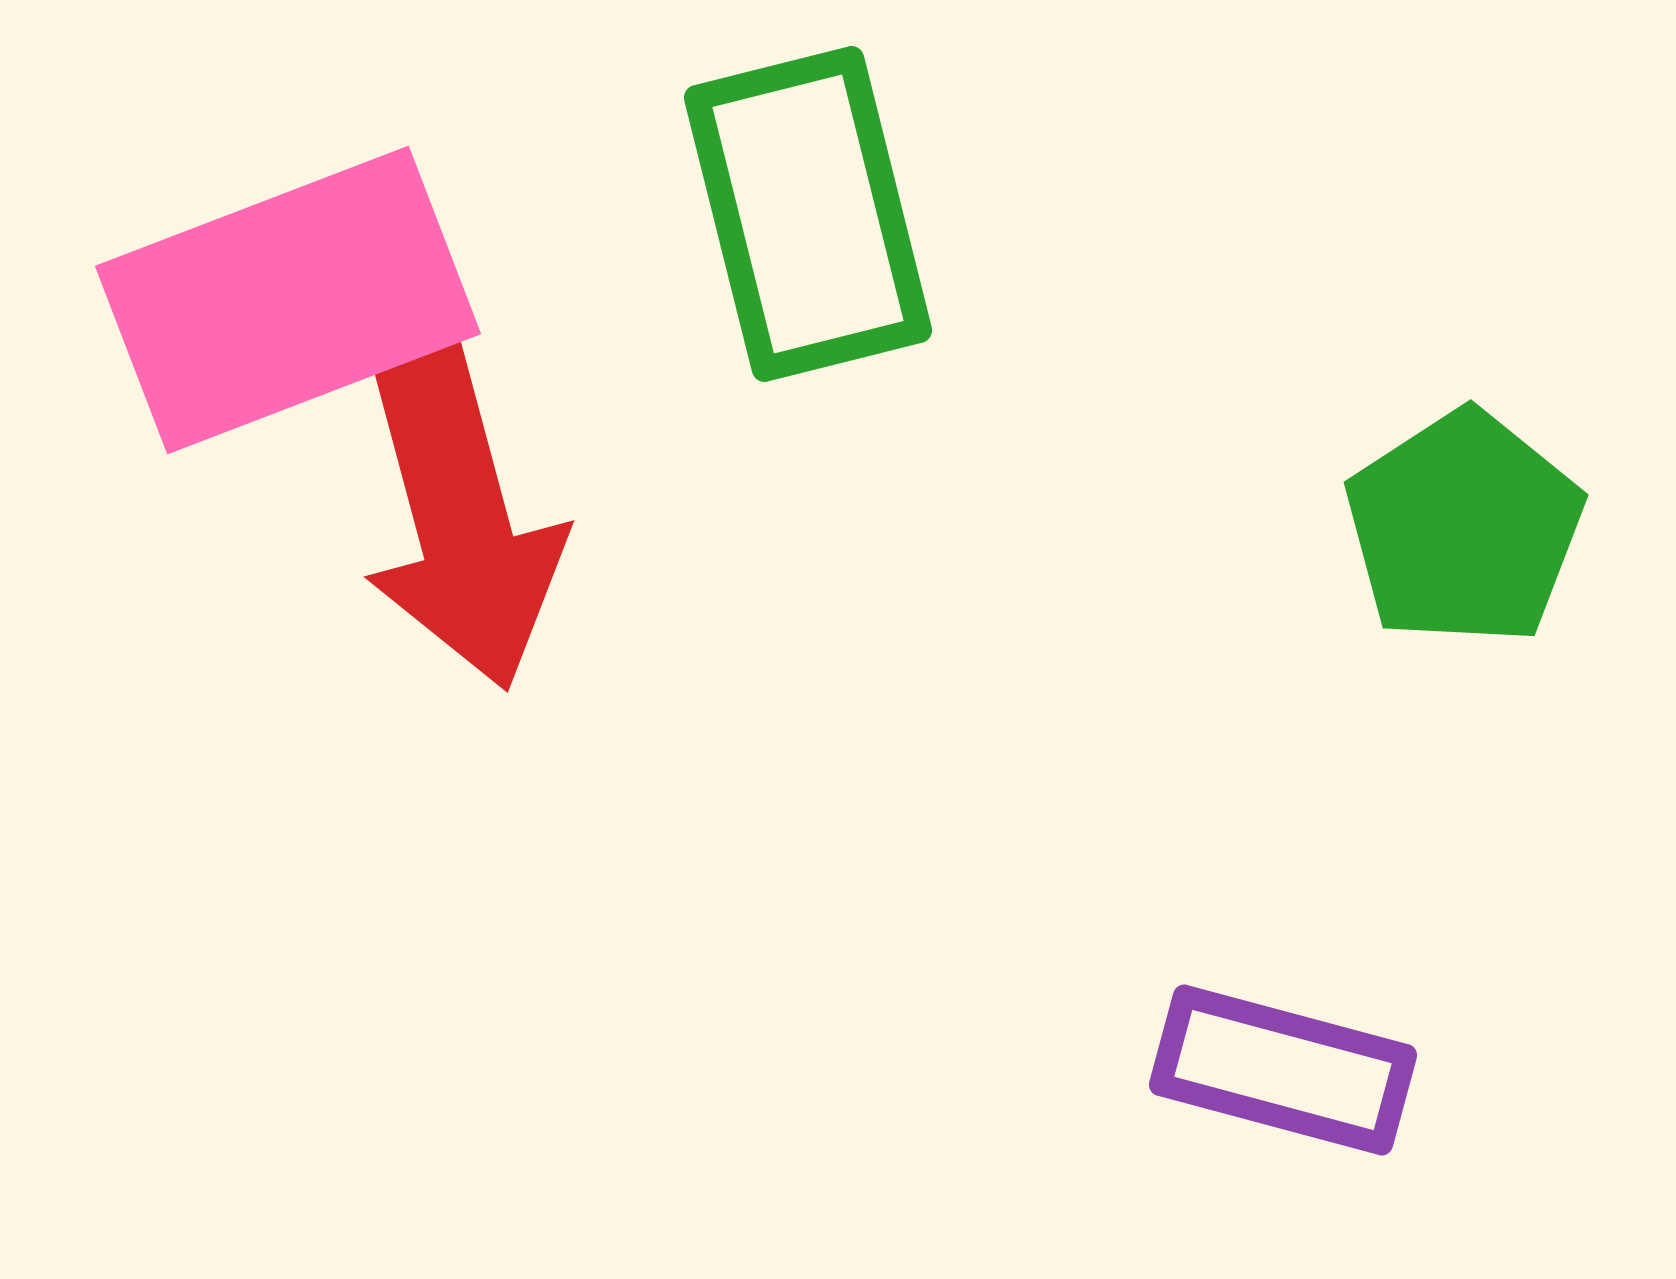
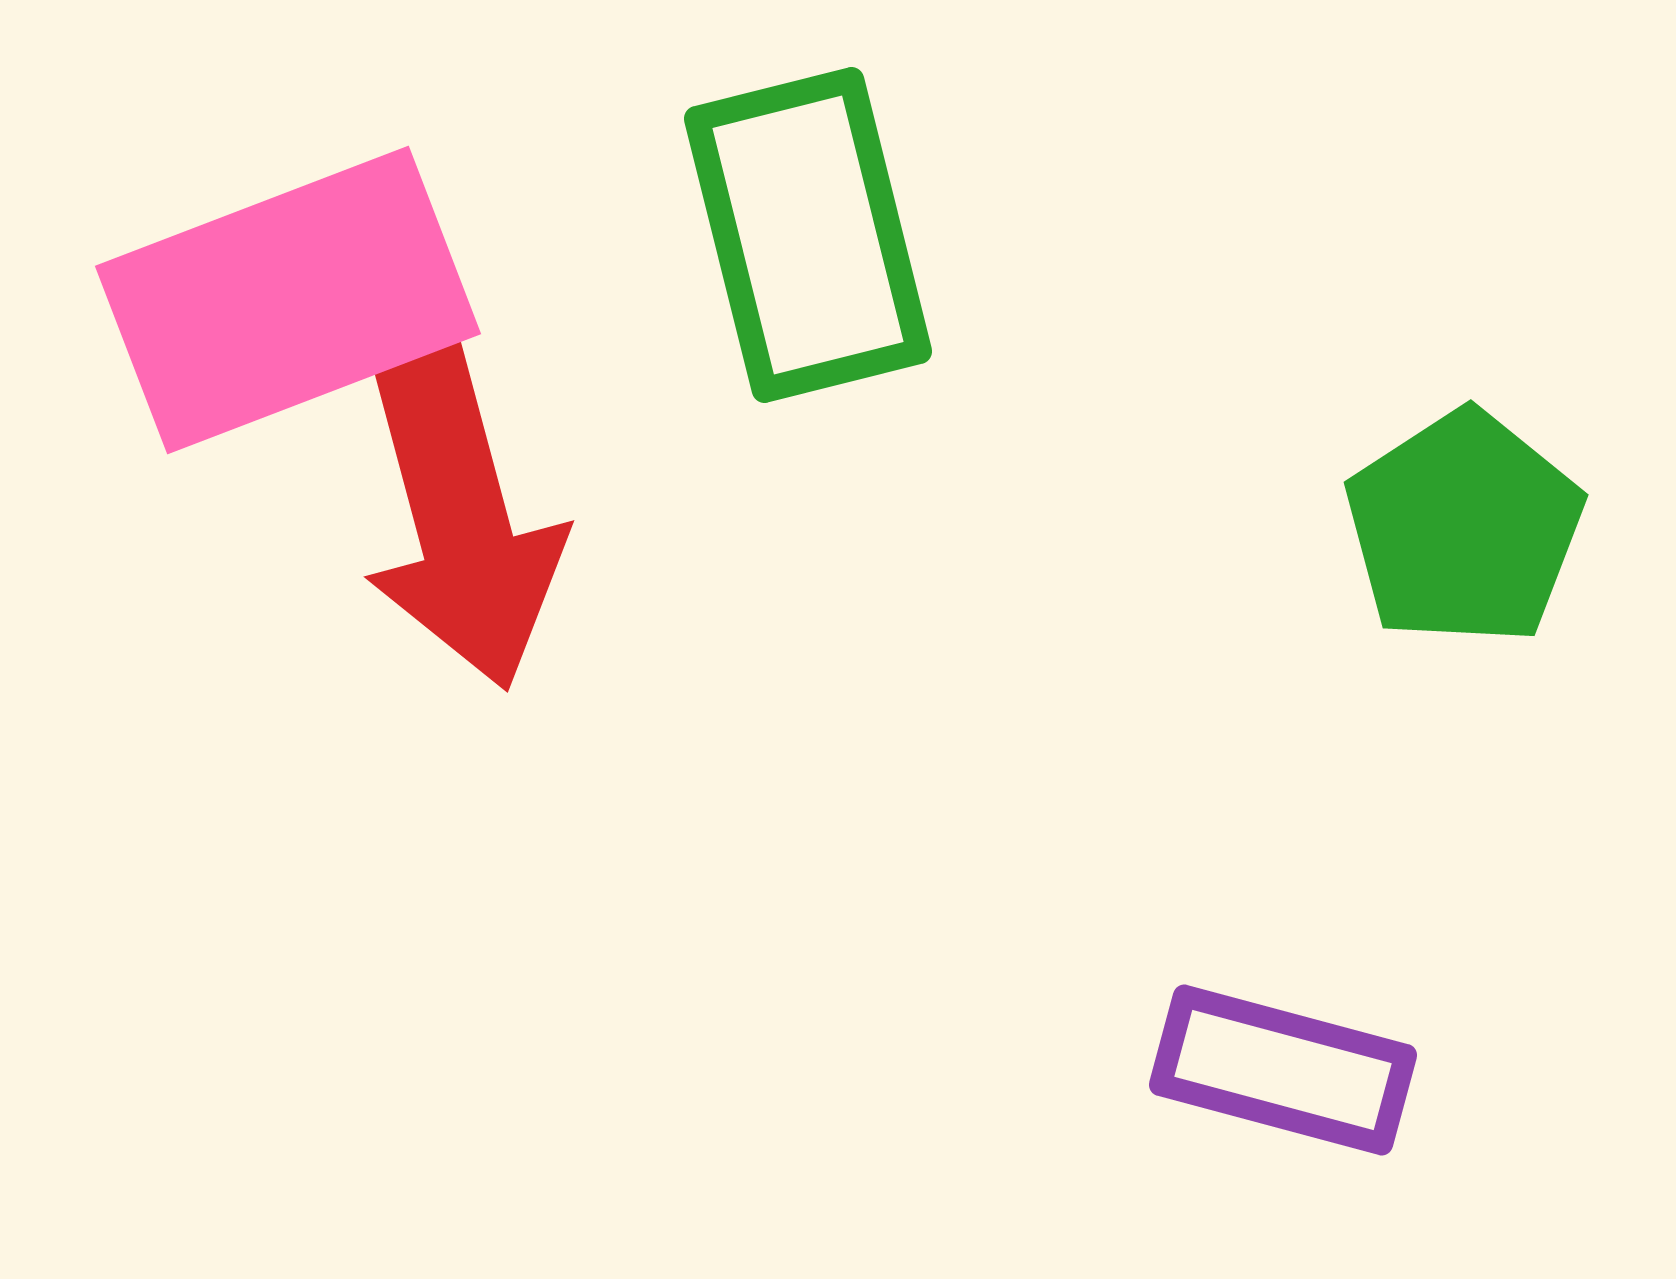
green rectangle: moved 21 px down
